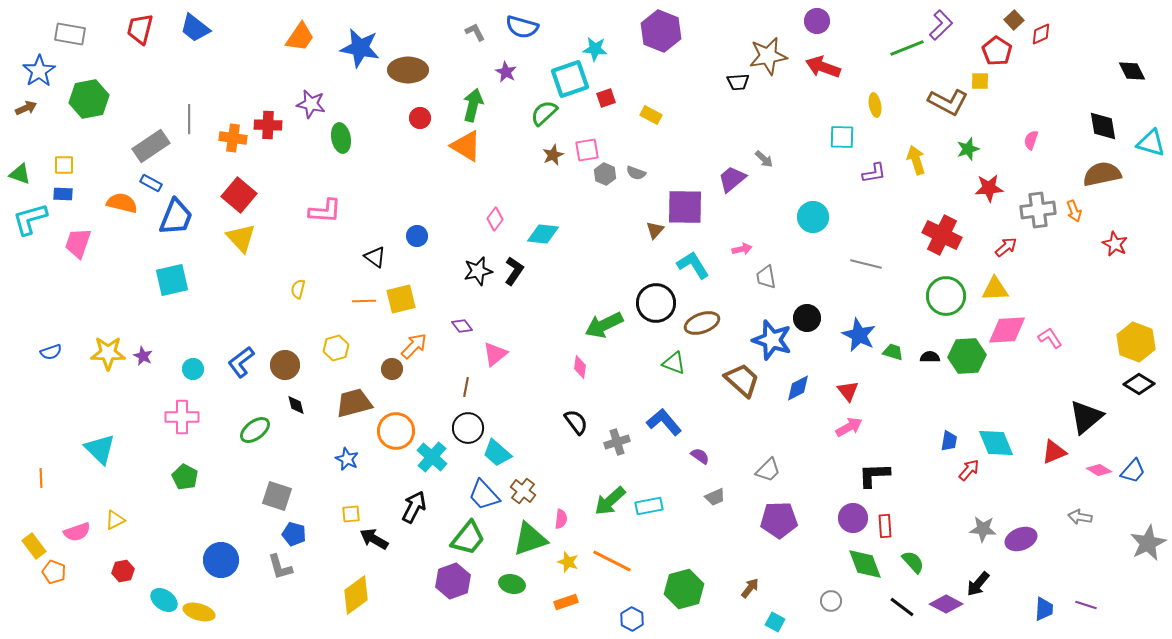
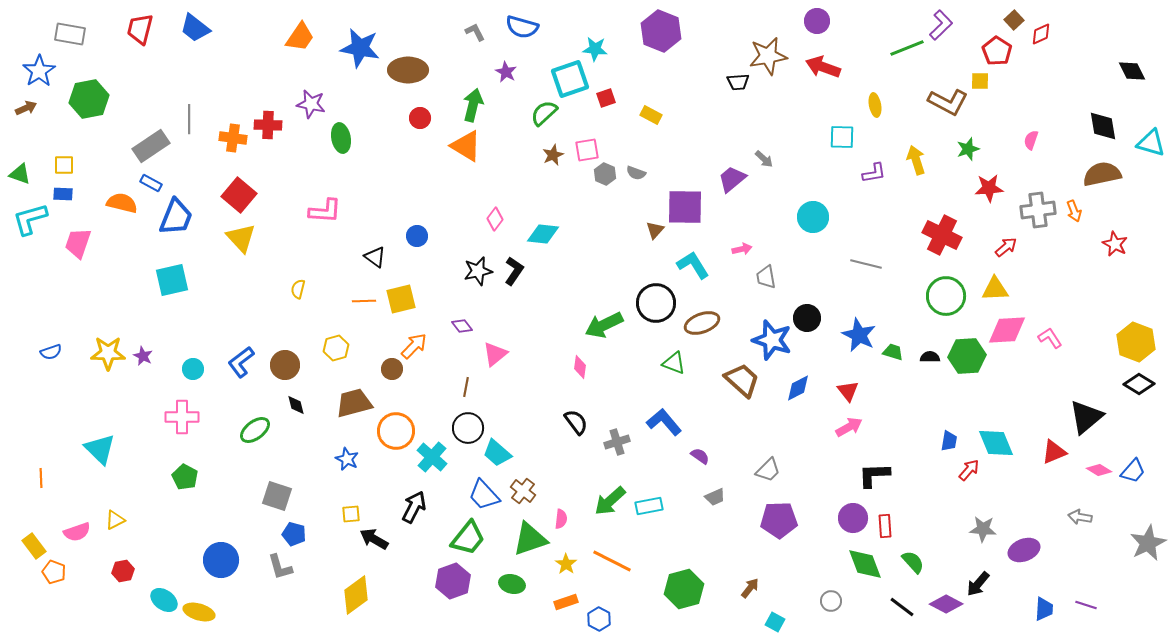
purple ellipse at (1021, 539): moved 3 px right, 11 px down
yellow star at (568, 562): moved 2 px left, 2 px down; rotated 15 degrees clockwise
blue hexagon at (632, 619): moved 33 px left
